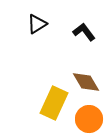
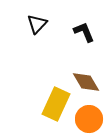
black triangle: rotated 15 degrees counterclockwise
black L-shape: rotated 15 degrees clockwise
yellow rectangle: moved 2 px right, 1 px down
